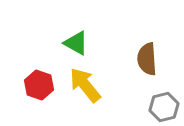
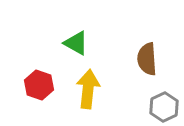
yellow arrow: moved 3 px right, 4 px down; rotated 45 degrees clockwise
gray hexagon: rotated 12 degrees counterclockwise
